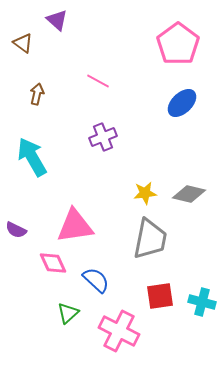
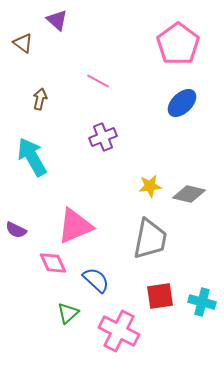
brown arrow: moved 3 px right, 5 px down
yellow star: moved 5 px right, 7 px up
pink triangle: rotated 15 degrees counterclockwise
